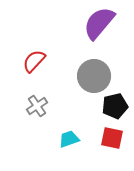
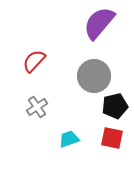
gray cross: moved 1 px down
